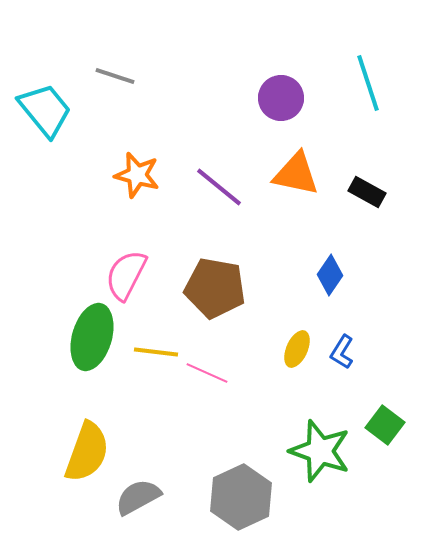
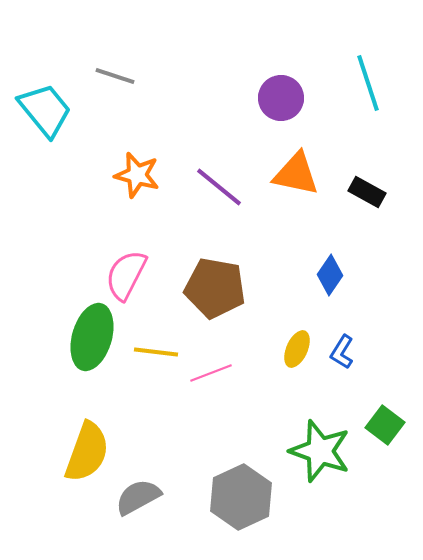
pink line: moved 4 px right; rotated 45 degrees counterclockwise
